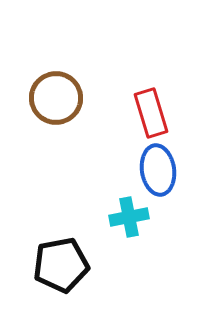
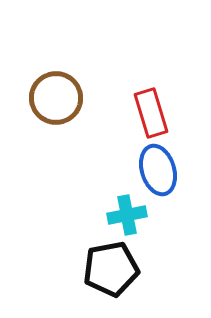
blue ellipse: rotated 9 degrees counterclockwise
cyan cross: moved 2 px left, 2 px up
black pentagon: moved 50 px right, 4 px down
